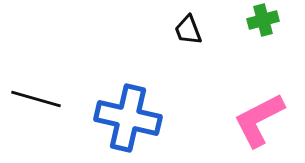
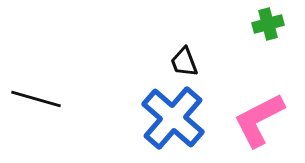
green cross: moved 5 px right, 4 px down
black trapezoid: moved 4 px left, 32 px down
blue cross: moved 45 px right; rotated 28 degrees clockwise
